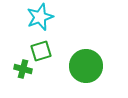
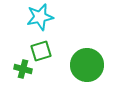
cyan star: rotated 8 degrees clockwise
green circle: moved 1 px right, 1 px up
